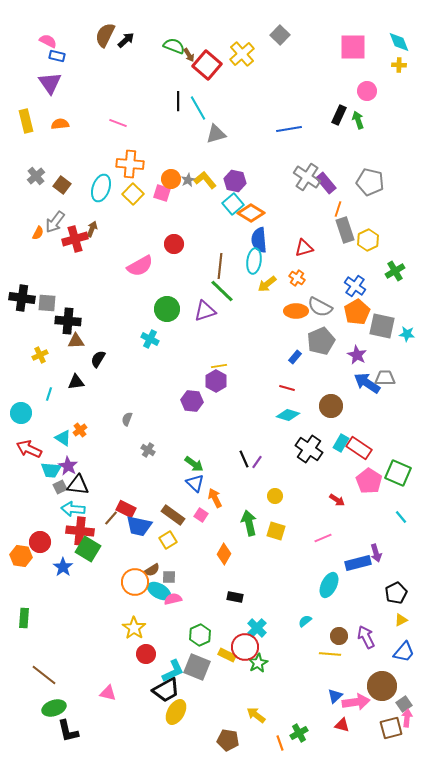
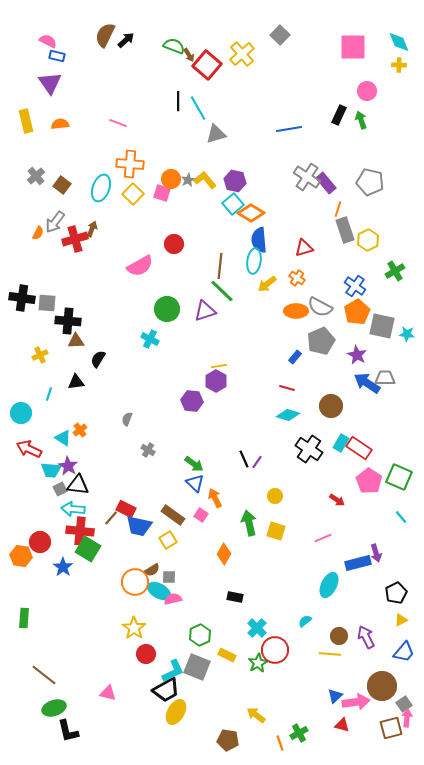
green arrow at (358, 120): moved 3 px right
green square at (398, 473): moved 1 px right, 4 px down
gray square at (60, 487): moved 2 px down
red circle at (245, 647): moved 30 px right, 3 px down
